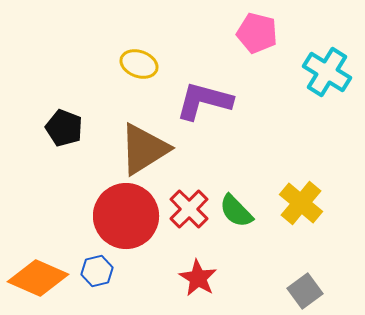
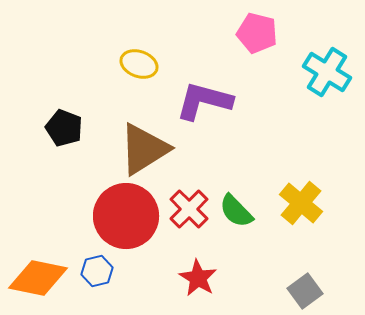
orange diamond: rotated 12 degrees counterclockwise
